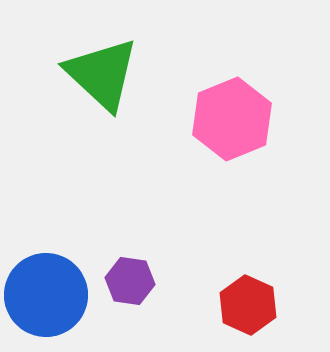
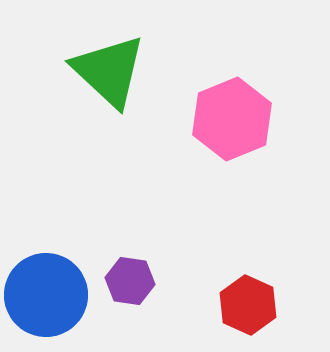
green triangle: moved 7 px right, 3 px up
